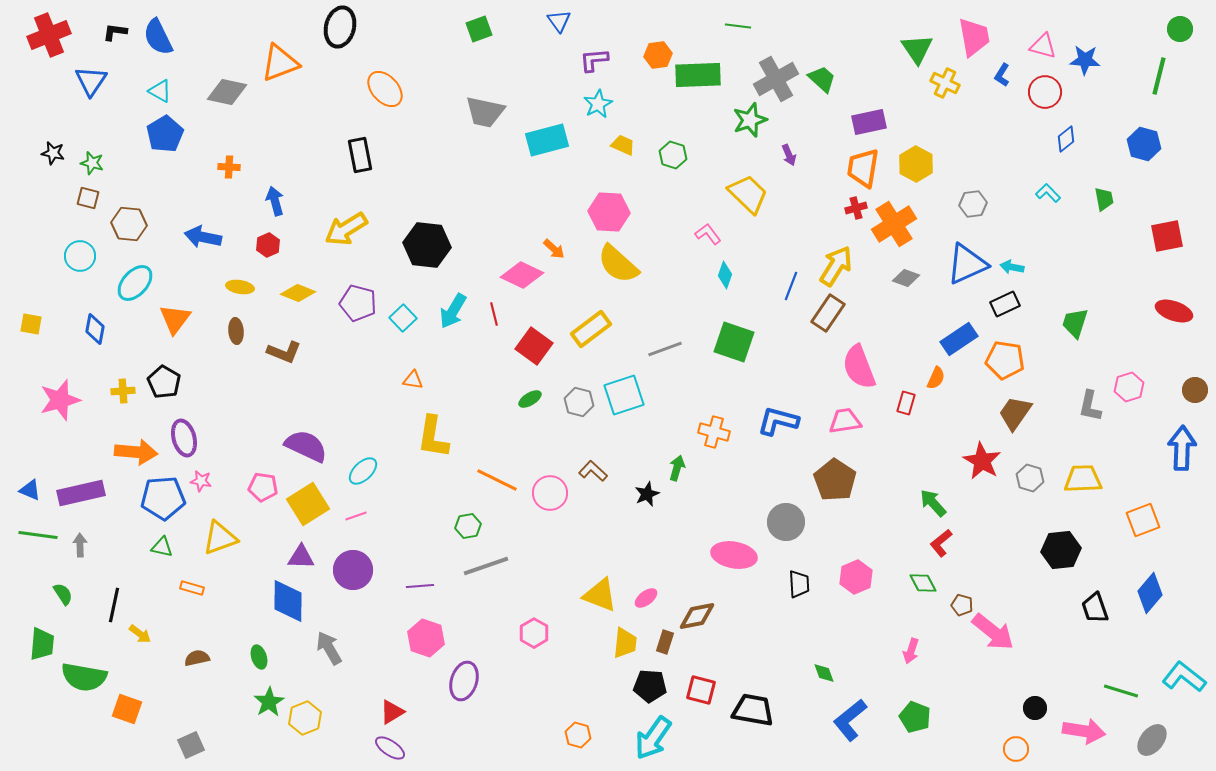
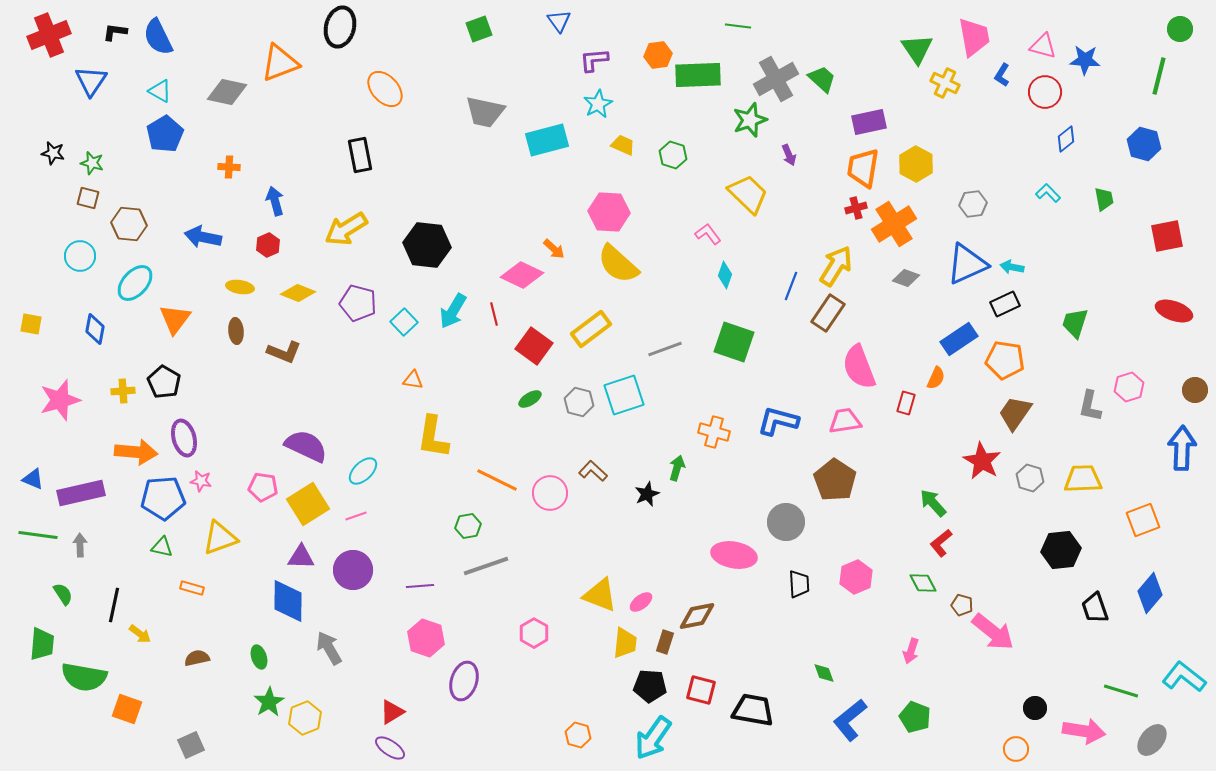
cyan square at (403, 318): moved 1 px right, 4 px down
blue triangle at (30, 490): moved 3 px right, 11 px up
pink ellipse at (646, 598): moved 5 px left, 4 px down
